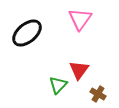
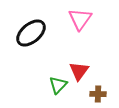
black ellipse: moved 4 px right
red triangle: moved 1 px down
brown cross: rotated 28 degrees counterclockwise
